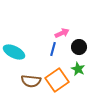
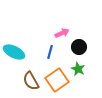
blue line: moved 3 px left, 3 px down
brown semicircle: rotated 54 degrees clockwise
